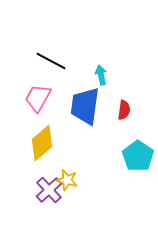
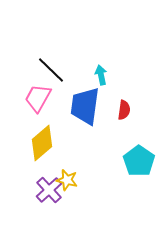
black line: moved 9 px down; rotated 16 degrees clockwise
cyan pentagon: moved 1 px right, 5 px down
